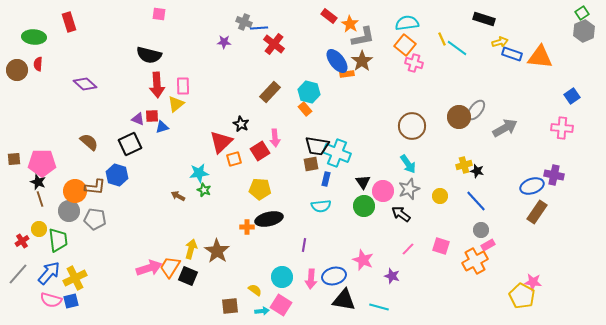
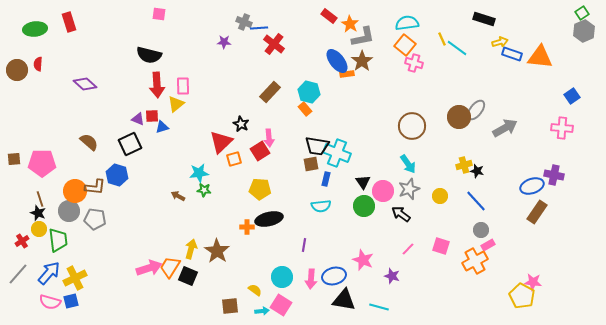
green ellipse at (34, 37): moved 1 px right, 8 px up; rotated 10 degrees counterclockwise
pink arrow at (275, 138): moved 6 px left
black star at (38, 182): moved 31 px down
green star at (204, 190): rotated 16 degrees counterclockwise
pink semicircle at (51, 300): moved 1 px left, 2 px down
